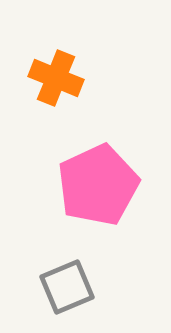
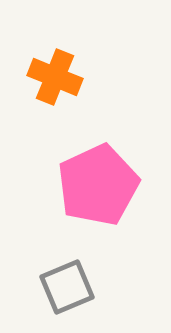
orange cross: moved 1 px left, 1 px up
